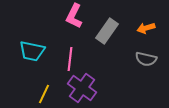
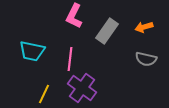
orange arrow: moved 2 px left, 1 px up
